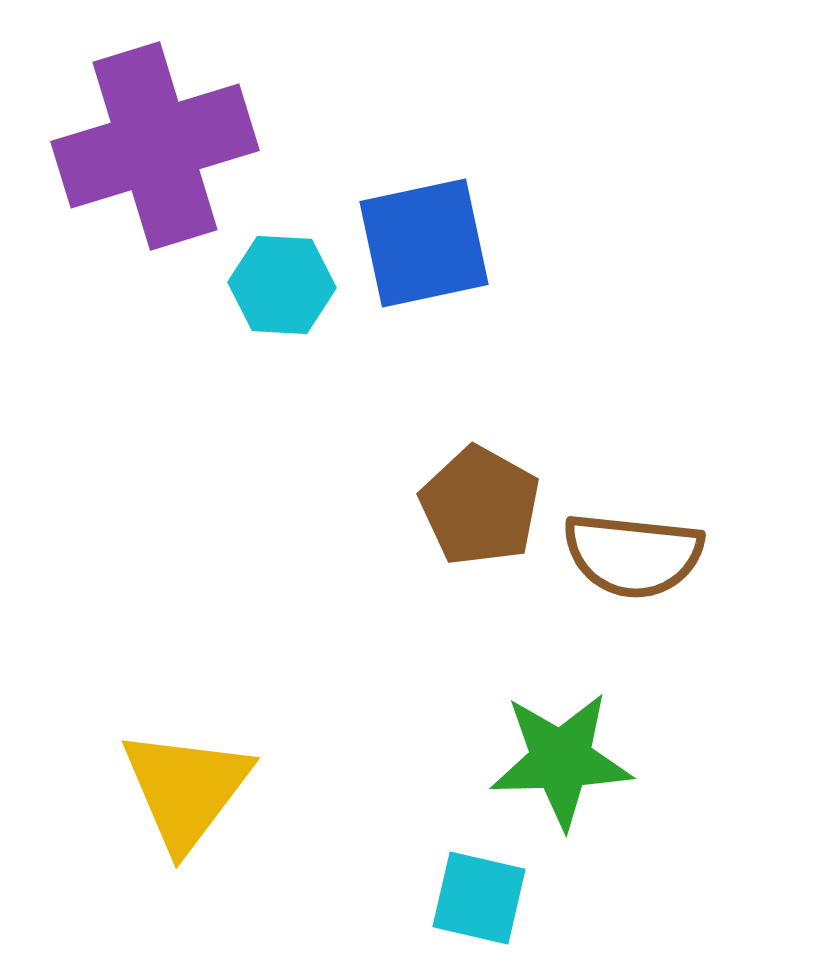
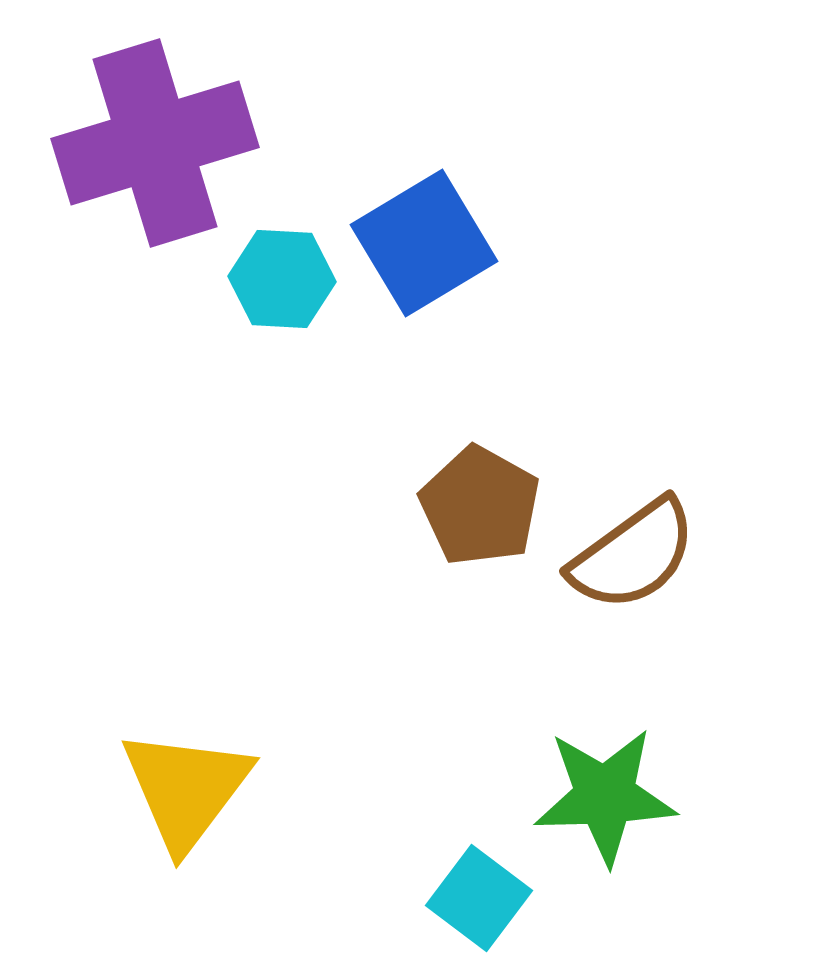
purple cross: moved 3 px up
blue square: rotated 19 degrees counterclockwise
cyan hexagon: moved 6 px up
brown semicircle: rotated 42 degrees counterclockwise
green star: moved 44 px right, 36 px down
cyan square: rotated 24 degrees clockwise
